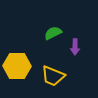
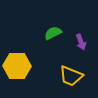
purple arrow: moved 6 px right, 5 px up; rotated 21 degrees counterclockwise
yellow trapezoid: moved 18 px right
